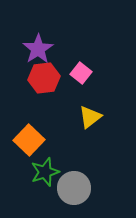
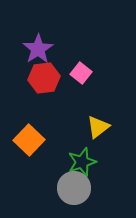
yellow triangle: moved 8 px right, 10 px down
green star: moved 37 px right, 10 px up
